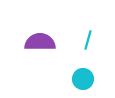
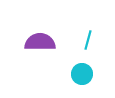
cyan circle: moved 1 px left, 5 px up
